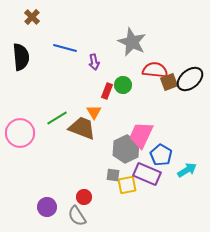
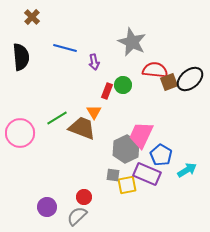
gray semicircle: rotated 80 degrees clockwise
